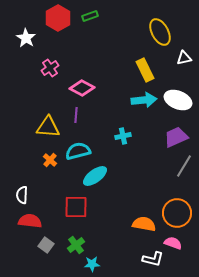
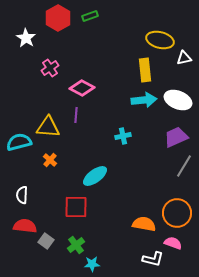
yellow ellipse: moved 8 px down; rotated 48 degrees counterclockwise
yellow rectangle: rotated 20 degrees clockwise
cyan semicircle: moved 59 px left, 9 px up
red semicircle: moved 5 px left, 5 px down
gray square: moved 4 px up
